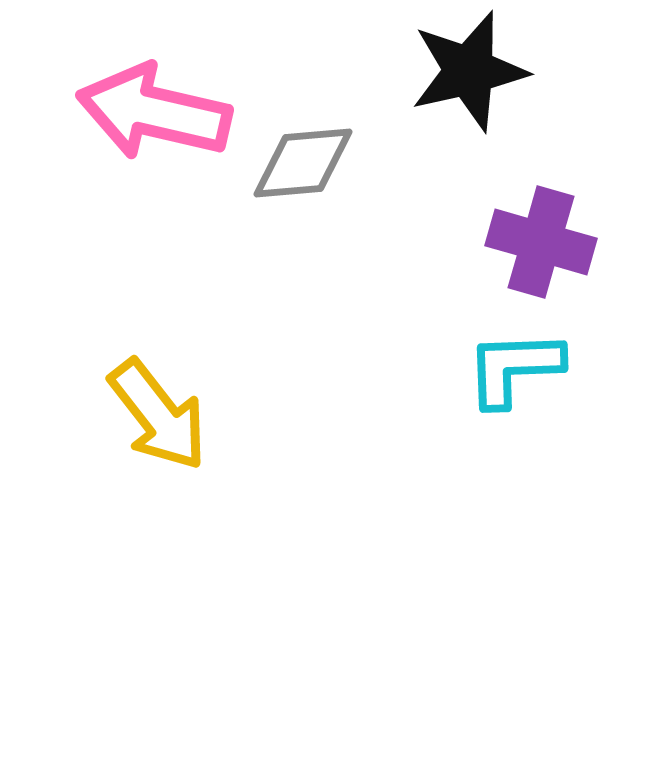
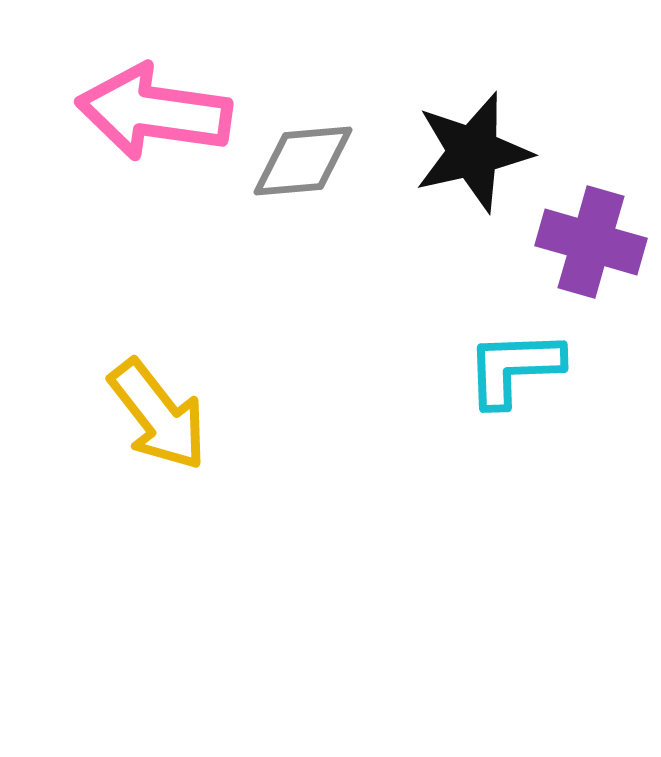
black star: moved 4 px right, 81 px down
pink arrow: rotated 5 degrees counterclockwise
gray diamond: moved 2 px up
purple cross: moved 50 px right
